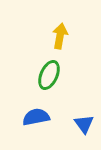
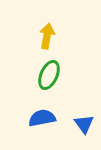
yellow arrow: moved 13 px left
blue semicircle: moved 6 px right, 1 px down
